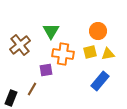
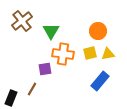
brown cross: moved 2 px right, 24 px up
yellow square: moved 1 px down
purple square: moved 1 px left, 1 px up
